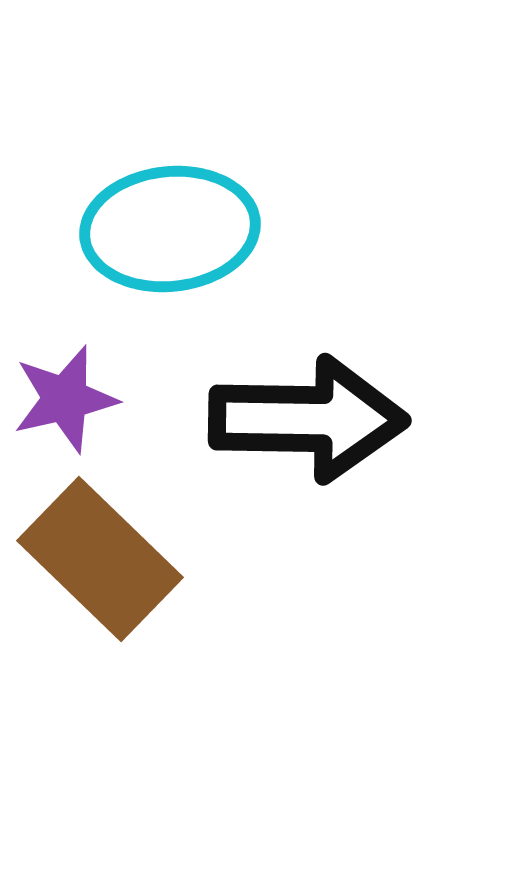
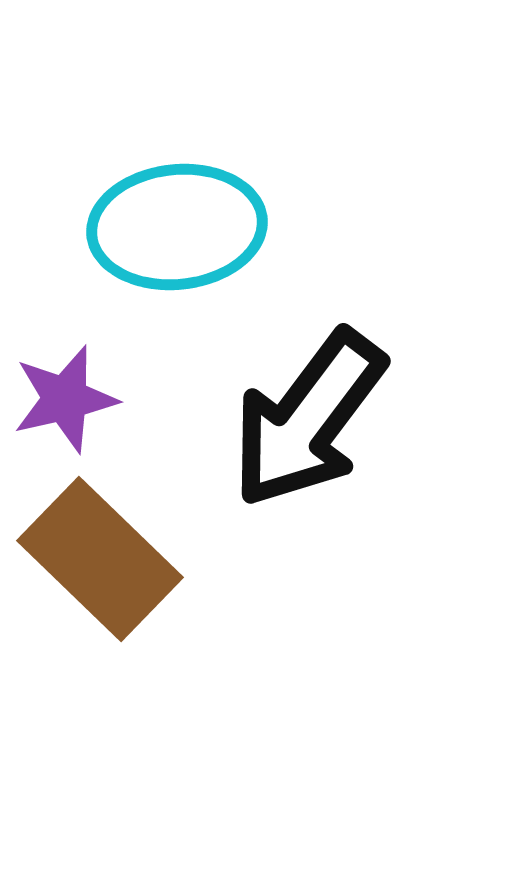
cyan ellipse: moved 7 px right, 2 px up
black arrow: rotated 126 degrees clockwise
